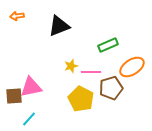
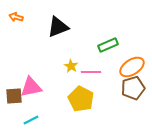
orange arrow: moved 1 px left, 1 px down; rotated 24 degrees clockwise
black triangle: moved 1 px left, 1 px down
yellow star: rotated 24 degrees counterclockwise
brown pentagon: moved 22 px right
cyan line: moved 2 px right, 1 px down; rotated 21 degrees clockwise
